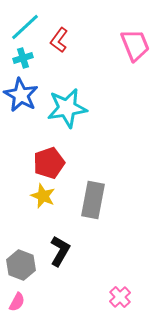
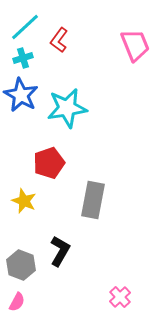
yellow star: moved 19 px left, 5 px down
